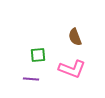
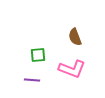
purple line: moved 1 px right, 1 px down
